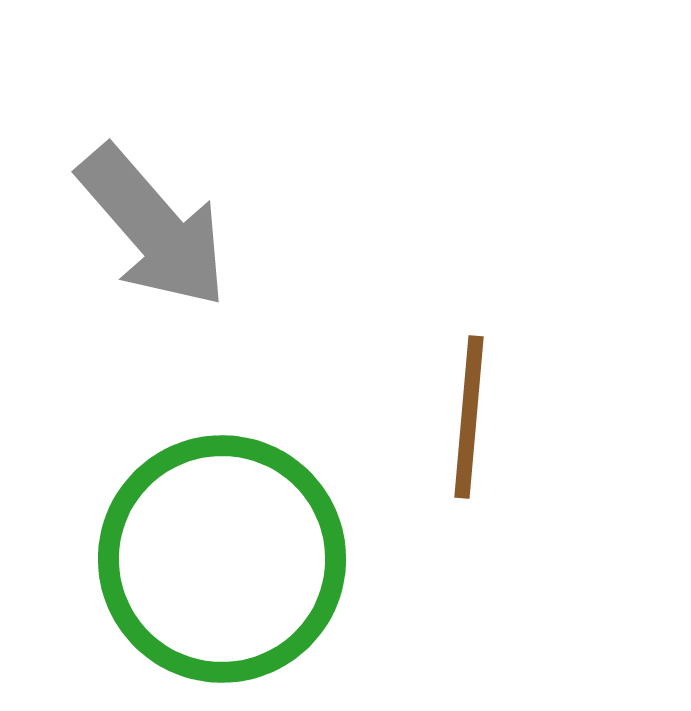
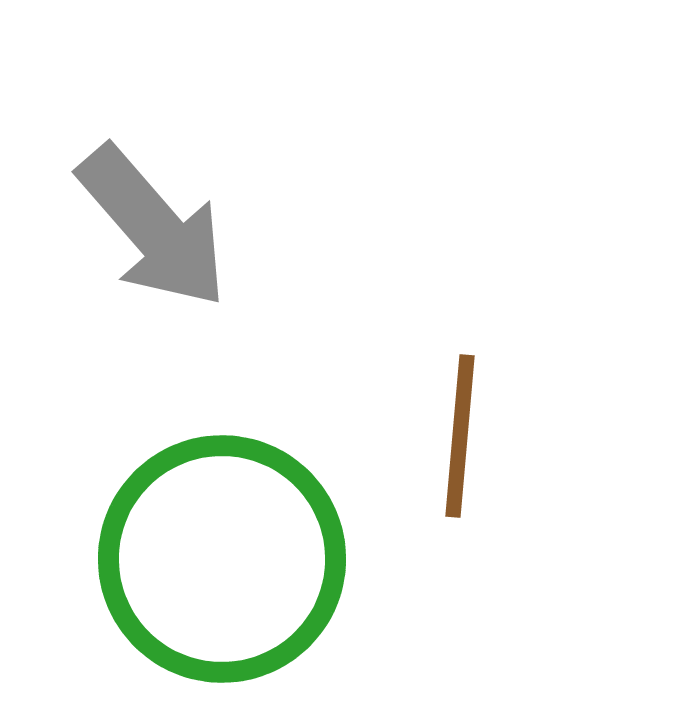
brown line: moved 9 px left, 19 px down
